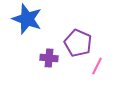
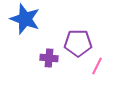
blue star: moved 2 px left
purple pentagon: rotated 24 degrees counterclockwise
